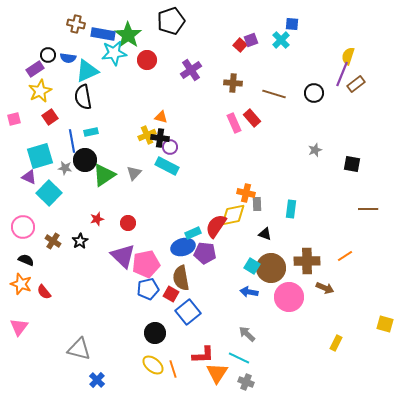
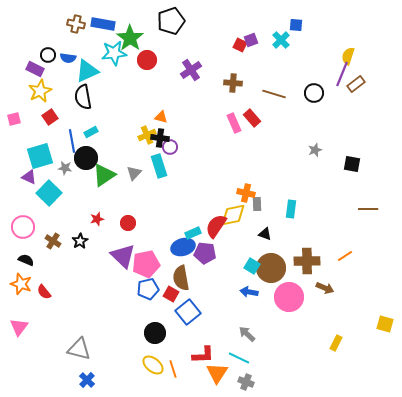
blue square at (292, 24): moved 4 px right, 1 px down
blue rectangle at (103, 34): moved 10 px up
green star at (128, 35): moved 2 px right, 3 px down
red square at (240, 45): rotated 16 degrees counterclockwise
purple rectangle at (35, 69): rotated 60 degrees clockwise
cyan rectangle at (91, 132): rotated 16 degrees counterclockwise
black circle at (85, 160): moved 1 px right, 2 px up
cyan rectangle at (167, 166): moved 8 px left; rotated 45 degrees clockwise
blue cross at (97, 380): moved 10 px left
